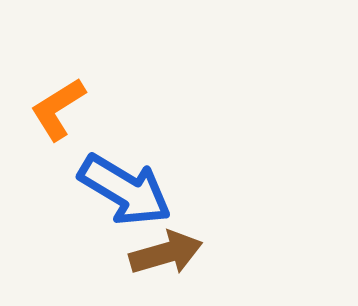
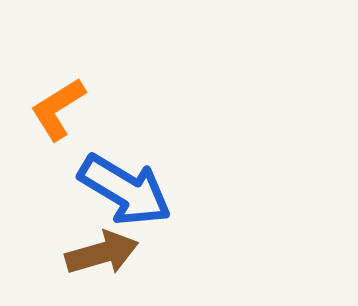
brown arrow: moved 64 px left
